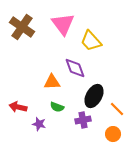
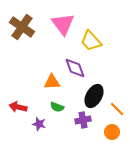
orange circle: moved 1 px left, 2 px up
